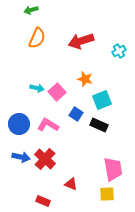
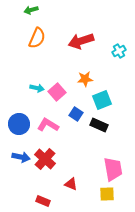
orange star: rotated 21 degrees counterclockwise
